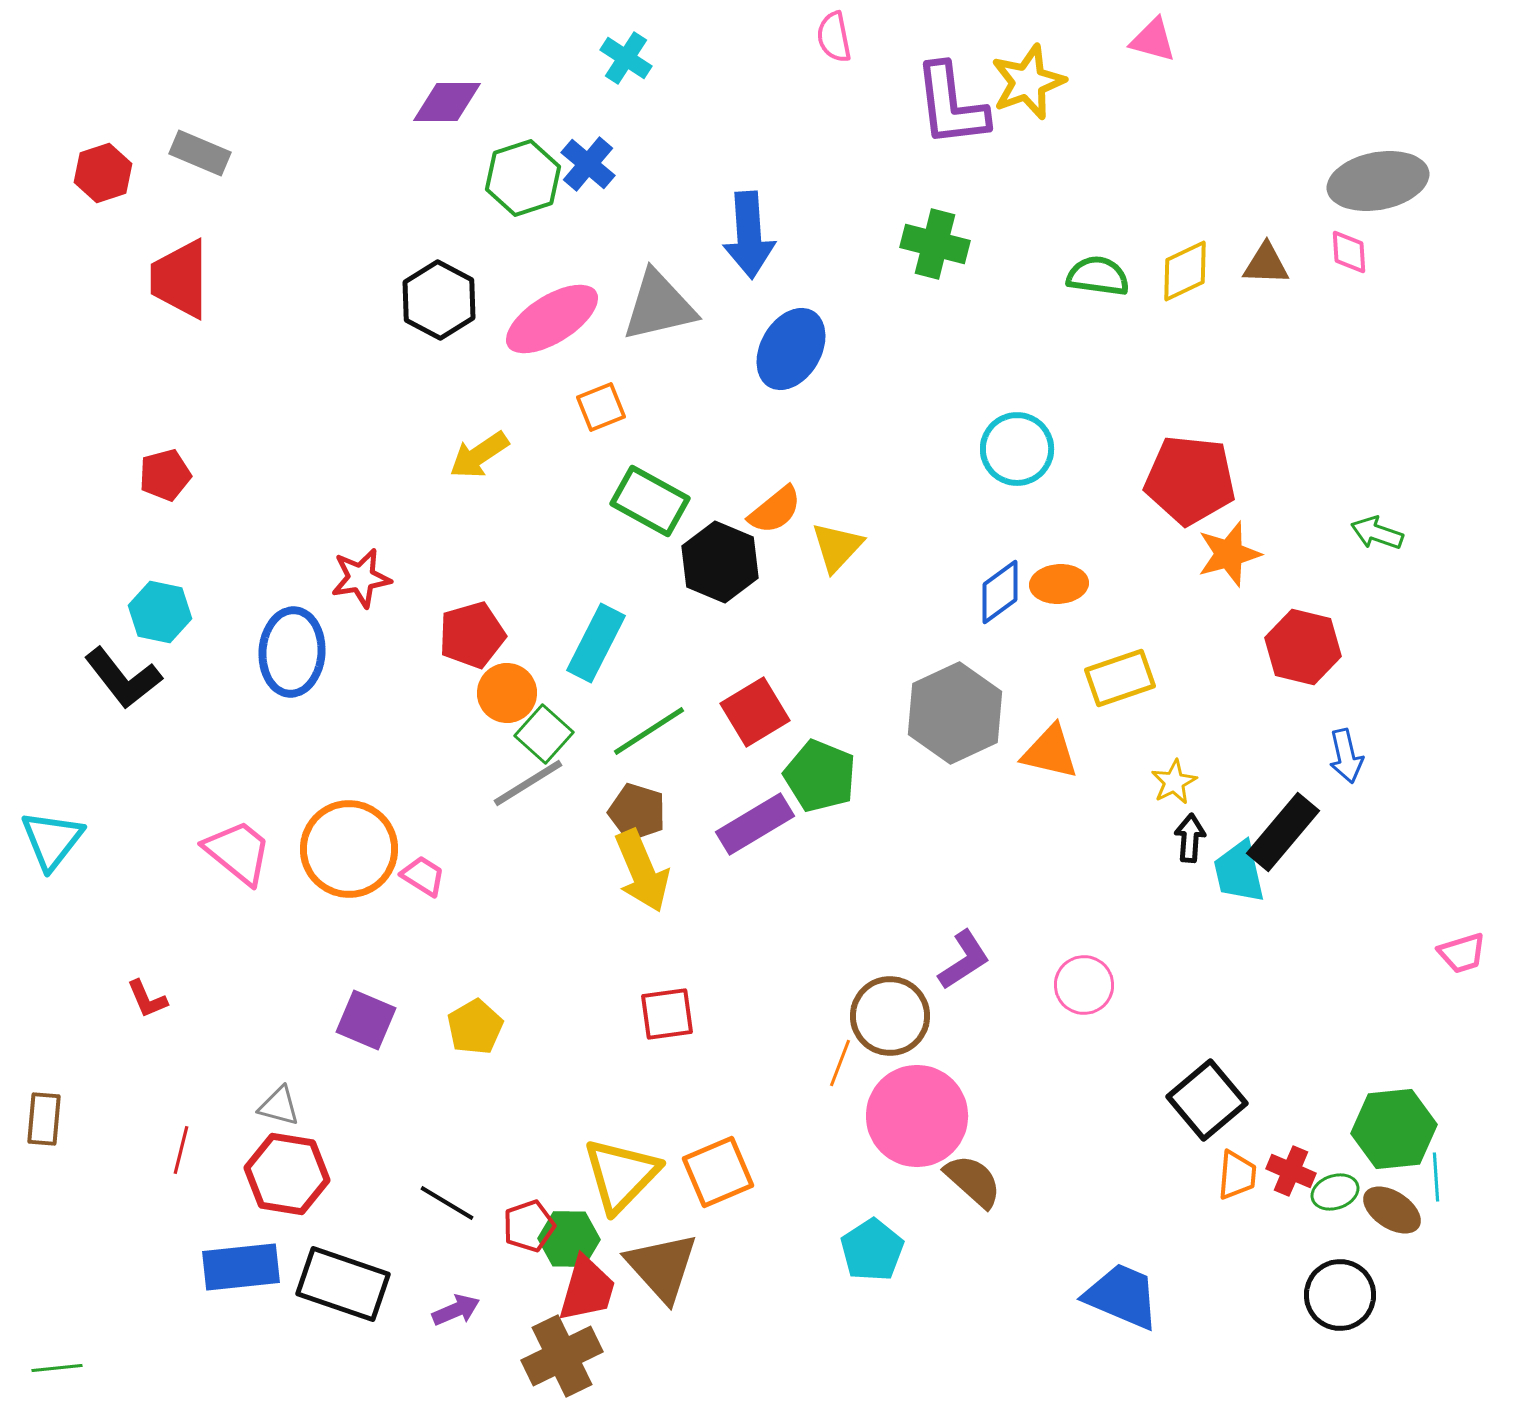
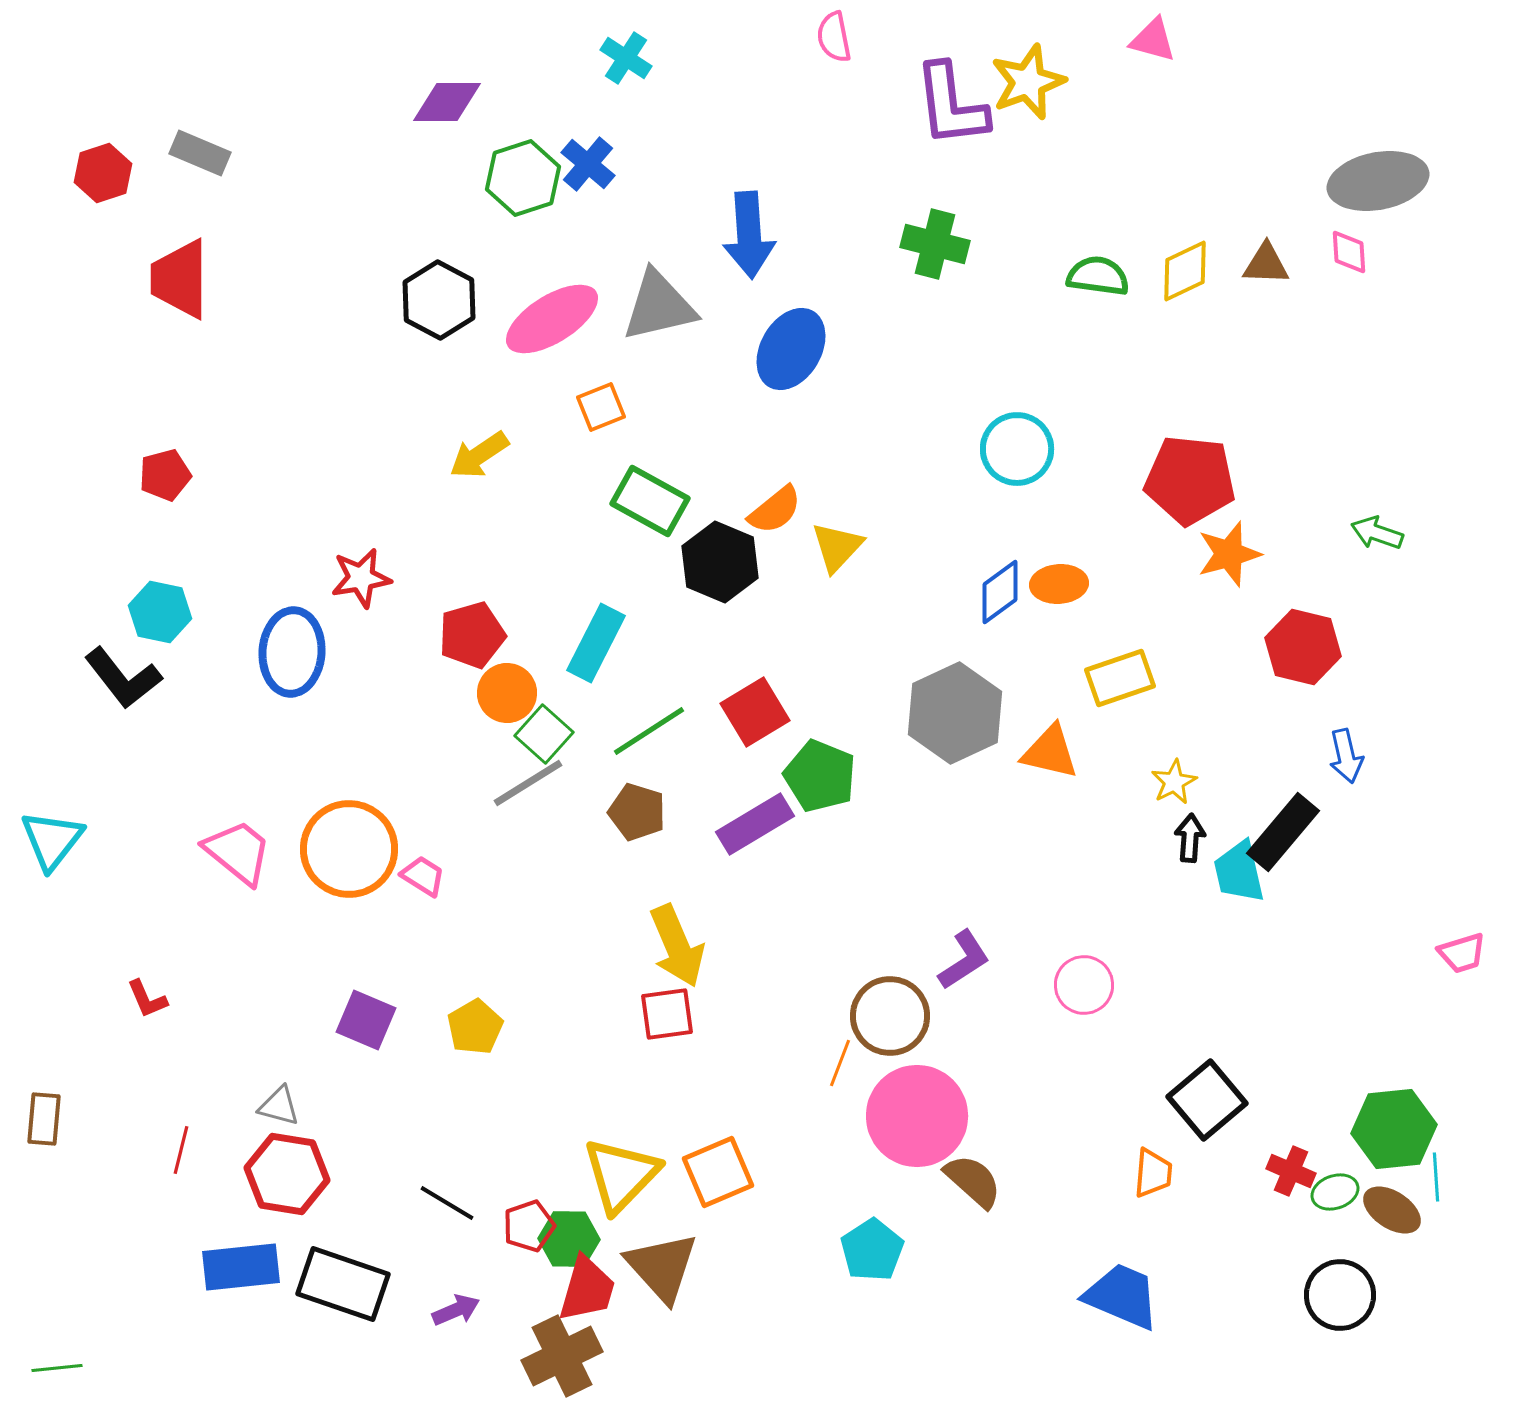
yellow arrow at (642, 871): moved 35 px right, 75 px down
orange trapezoid at (1237, 1175): moved 84 px left, 2 px up
